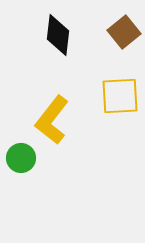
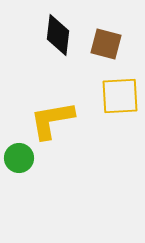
brown square: moved 18 px left, 12 px down; rotated 36 degrees counterclockwise
yellow L-shape: rotated 42 degrees clockwise
green circle: moved 2 px left
